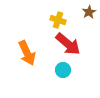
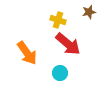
brown star: rotated 16 degrees clockwise
orange arrow: rotated 10 degrees counterclockwise
cyan circle: moved 3 px left, 3 px down
